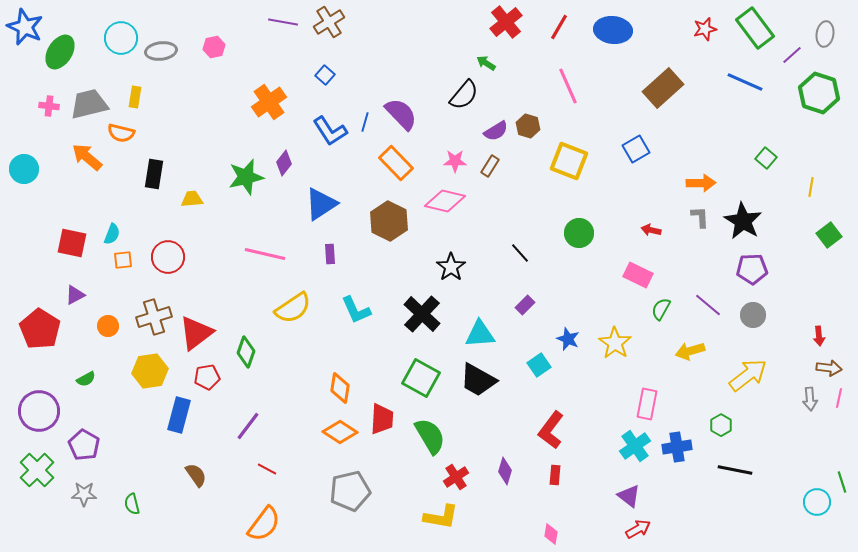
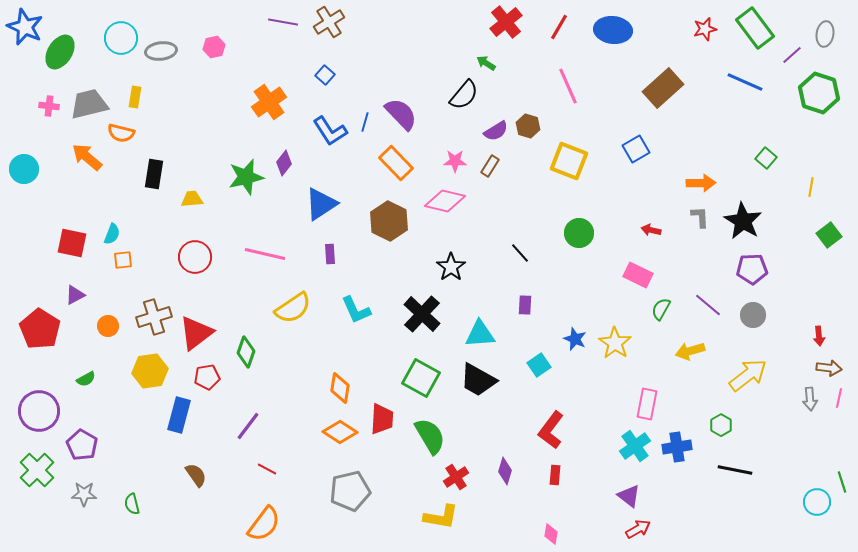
red circle at (168, 257): moved 27 px right
purple rectangle at (525, 305): rotated 42 degrees counterclockwise
blue star at (568, 339): moved 7 px right
purple pentagon at (84, 445): moved 2 px left
